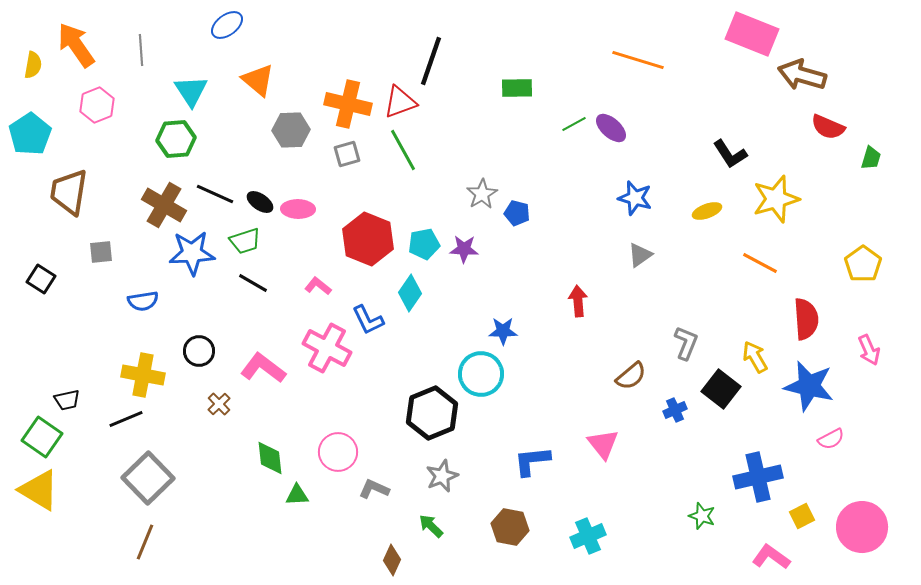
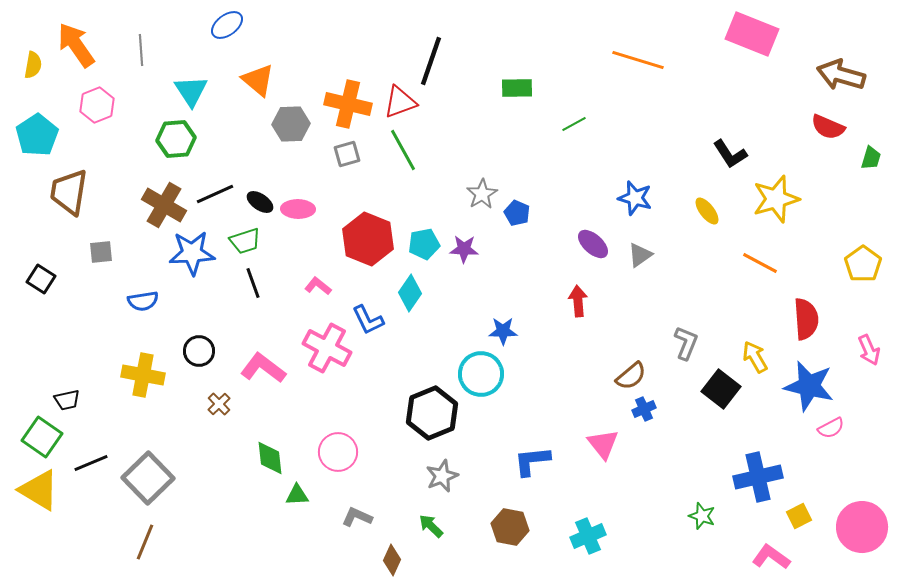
brown arrow at (802, 75): moved 39 px right
purple ellipse at (611, 128): moved 18 px left, 116 px down
gray hexagon at (291, 130): moved 6 px up
cyan pentagon at (30, 134): moved 7 px right, 1 px down
black line at (215, 194): rotated 48 degrees counterclockwise
yellow ellipse at (707, 211): rotated 72 degrees clockwise
blue pentagon at (517, 213): rotated 10 degrees clockwise
black line at (253, 283): rotated 40 degrees clockwise
blue cross at (675, 410): moved 31 px left, 1 px up
black line at (126, 419): moved 35 px left, 44 px down
pink semicircle at (831, 439): moved 11 px up
gray L-shape at (374, 489): moved 17 px left, 28 px down
yellow square at (802, 516): moved 3 px left
